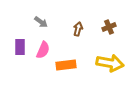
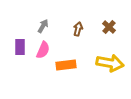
gray arrow: moved 2 px right, 4 px down; rotated 96 degrees counterclockwise
brown cross: rotated 24 degrees counterclockwise
